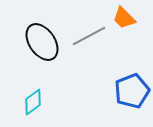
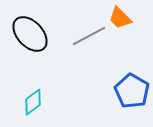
orange trapezoid: moved 4 px left
black ellipse: moved 12 px left, 8 px up; rotated 9 degrees counterclockwise
blue pentagon: rotated 20 degrees counterclockwise
